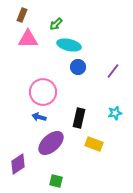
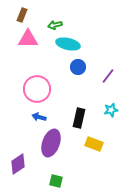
green arrow: moved 1 px left, 1 px down; rotated 32 degrees clockwise
cyan ellipse: moved 1 px left, 1 px up
purple line: moved 5 px left, 5 px down
pink circle: moved 6 px left, 3 px up
cyan star: moved 4 px left, 3 px up
purple ellipse: rotated 28 degrees counterclockwise
